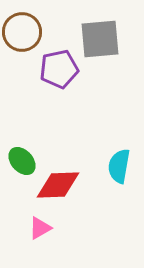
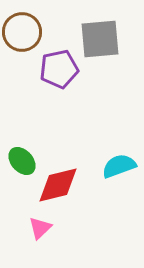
cyan semicircle: rotated 60 degrees clockwise
red diamond: rotated 12 degrees counterclockwise
pink triangle: rotated 15 degrees counterclockwise
